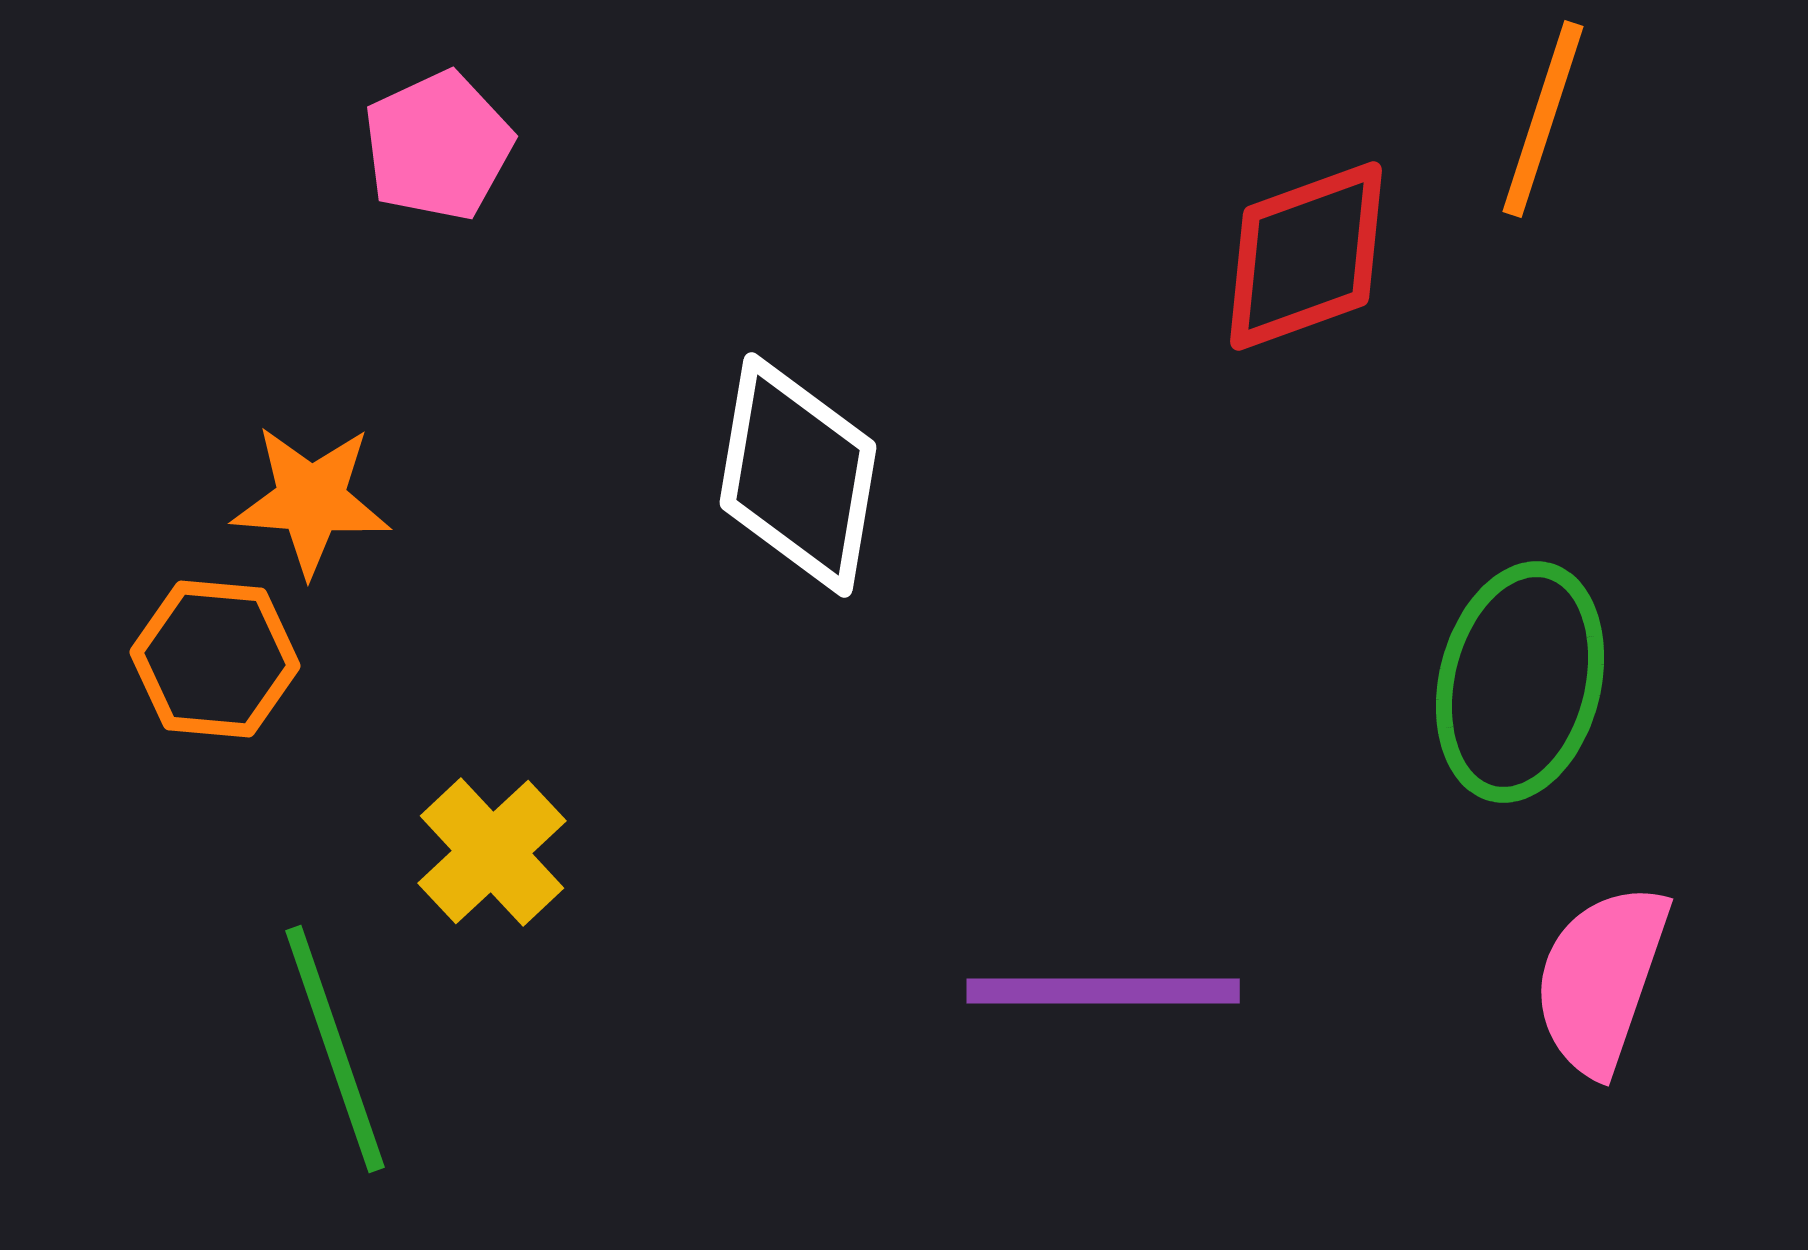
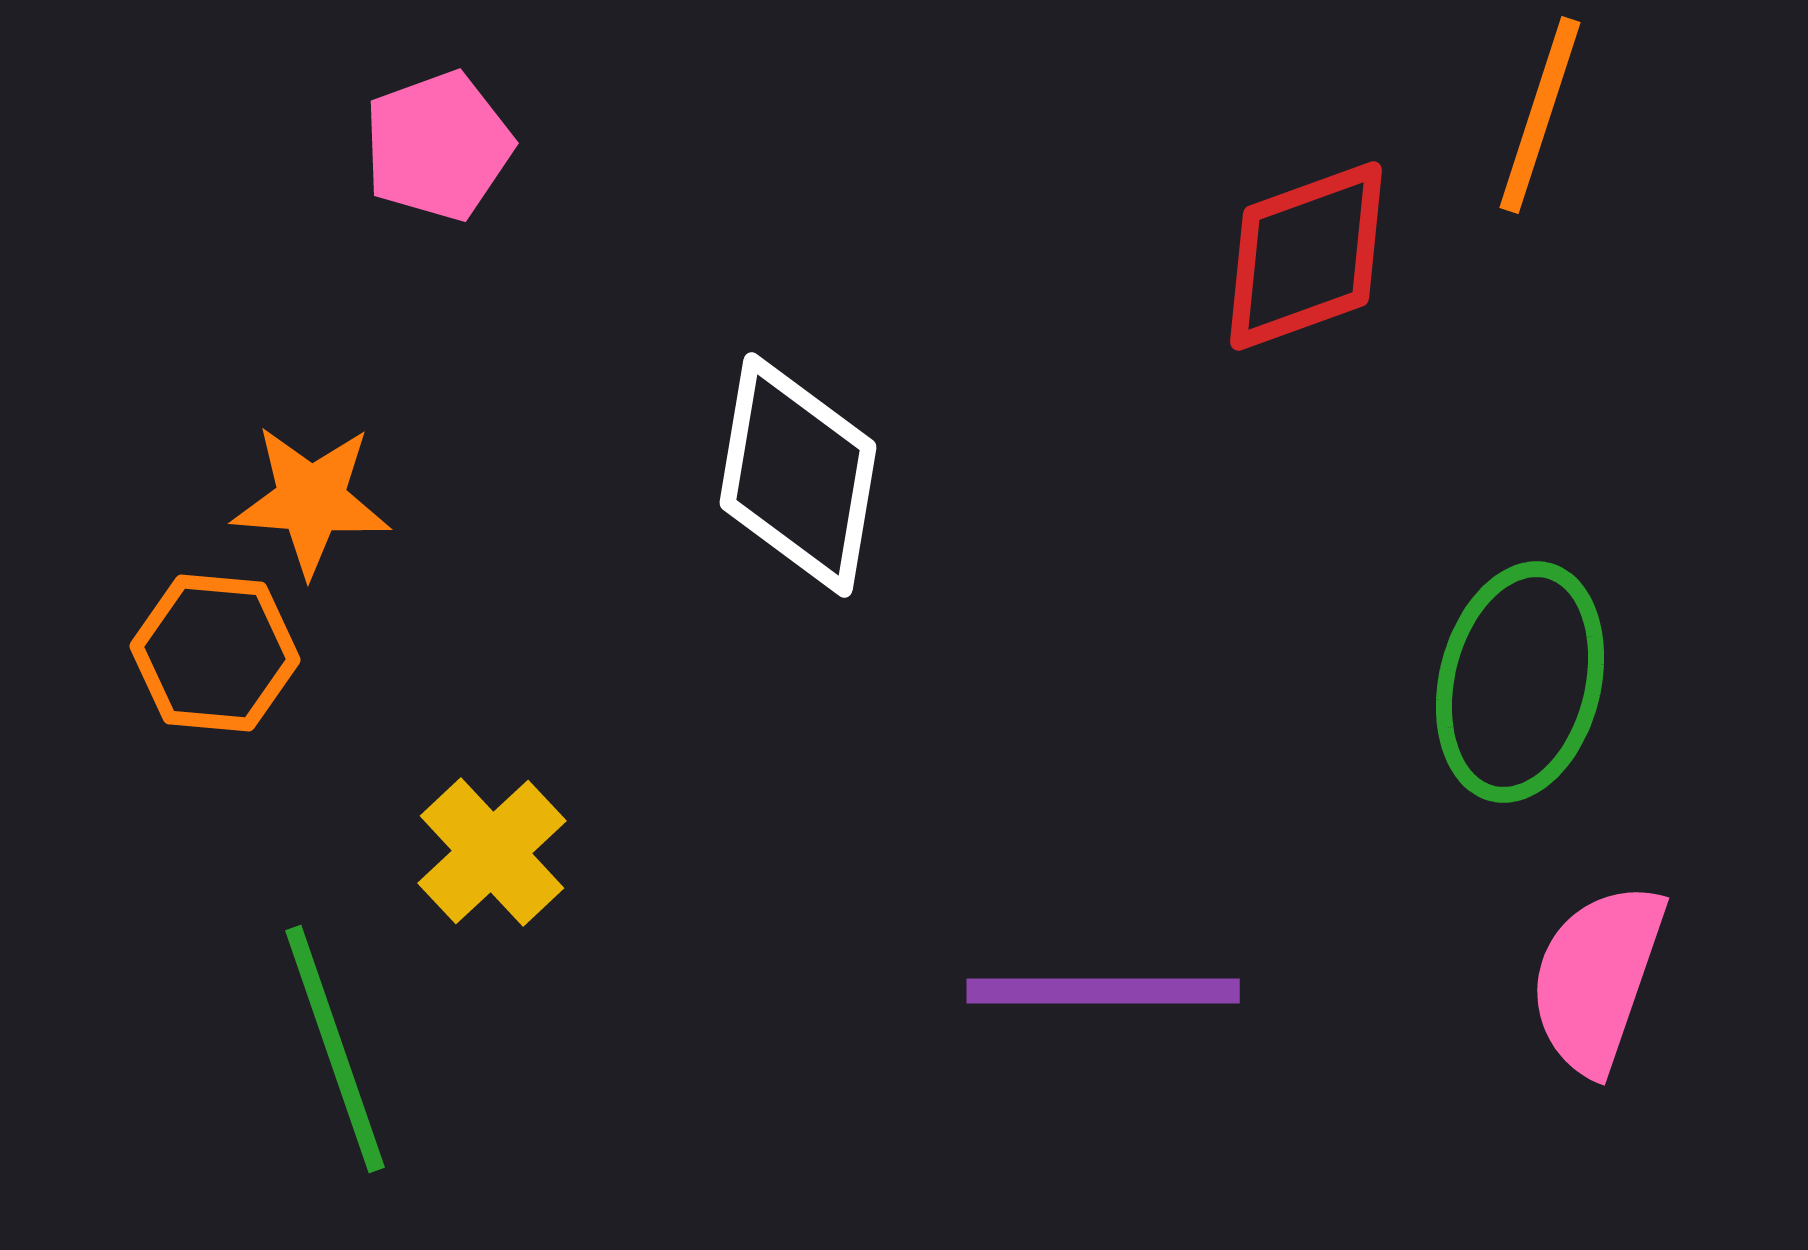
orange line: moved 3 px left, 4 px up
pink pentagon: rotated 5 degrees clockwise
orange hexagon: moved 6 px up
pink semicircle: moved 4 px left, 1 px up
